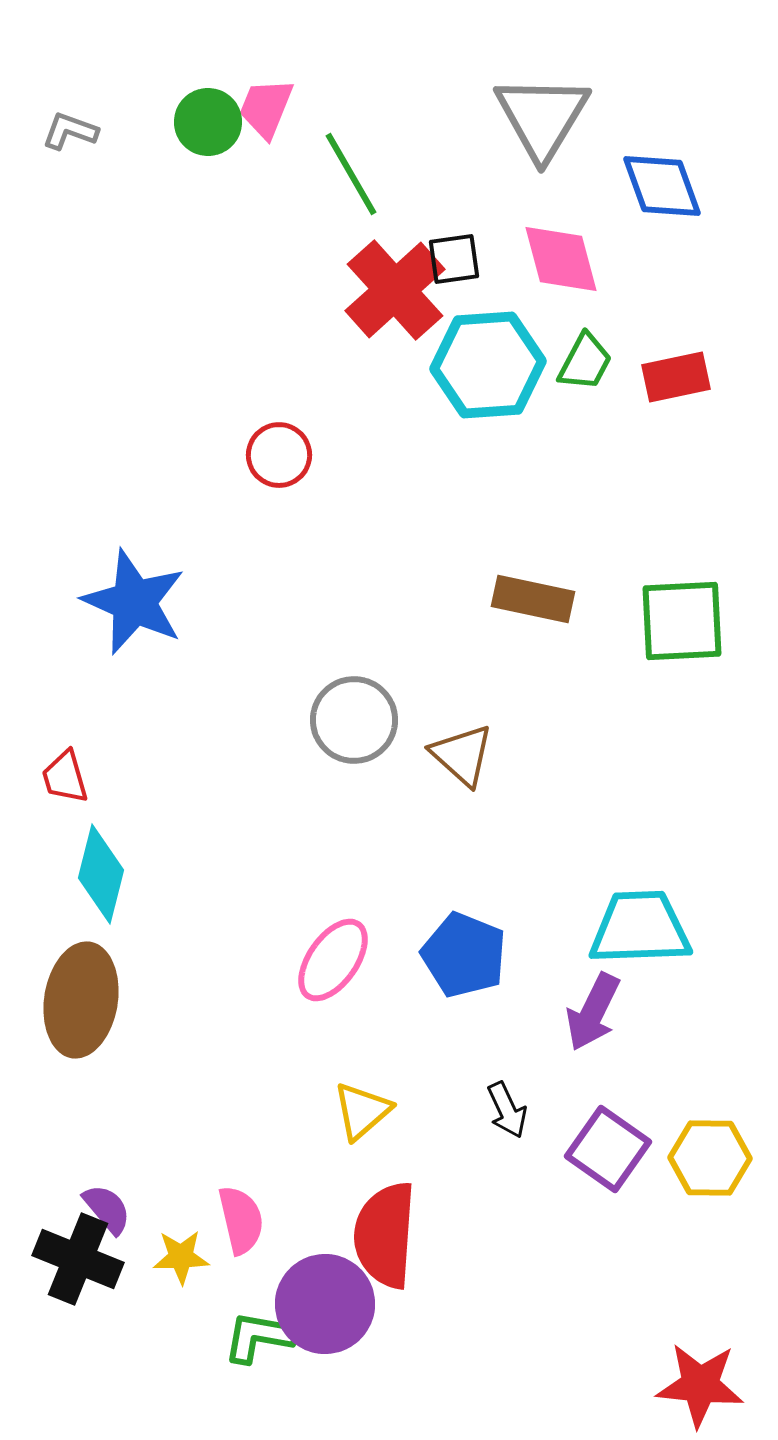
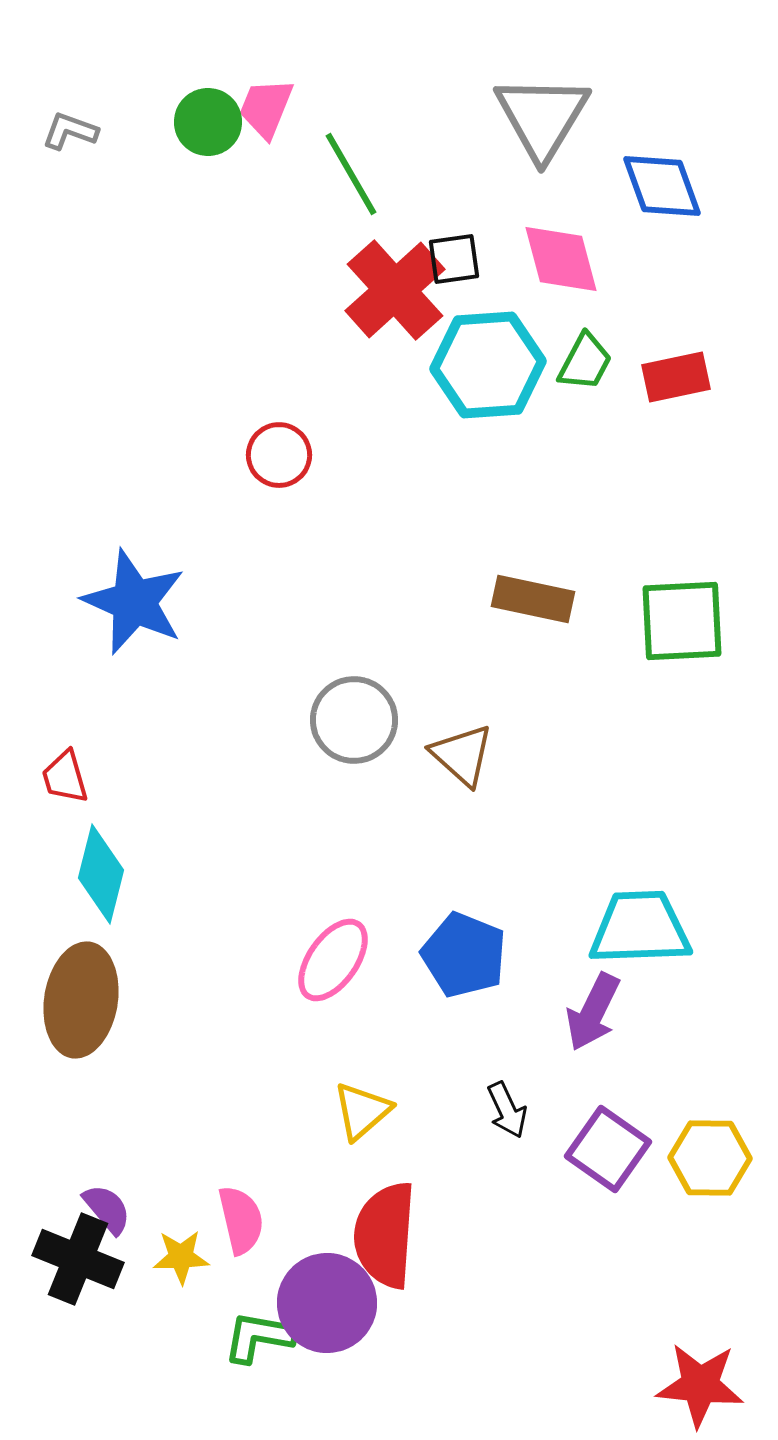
purple circle: moved 2 px right, 1 px up
